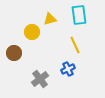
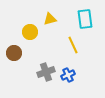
cyan rectangle: moved 6 px right, 4 px down
yellow circle: moved 2 px left
yellow line: moved 2 px left
blue cross: moved 6 px down
gray cross: moved 6 px right, 7 px up; rotated 18 degrees clockwise
